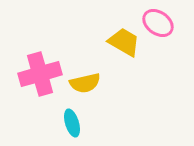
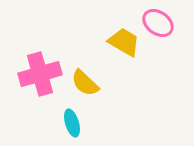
yellow semicircle: rotated 56 degrees clockwise
